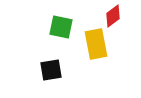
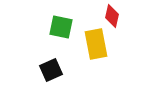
red diamond: moved 1 px left; rotated 40 degrees counterclockwise
black square: rotated 15 degrees counterclockwise
